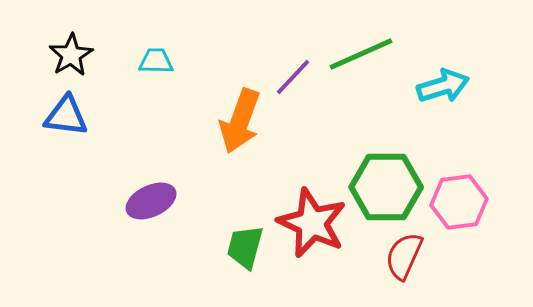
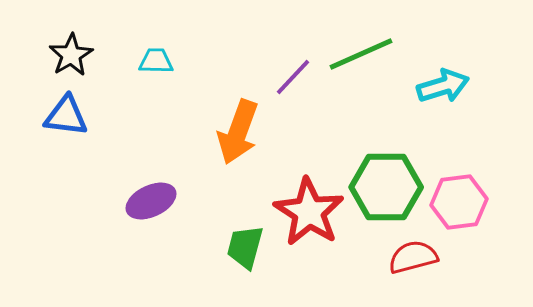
orange arrow: moved 2 px left, 11 px down
red star: moved 3 px left, 11 px up; rotated 8 degrees clockwise
red semicircle: moved 9 px right, 1 px down; rotated 51 degrees clockwise
